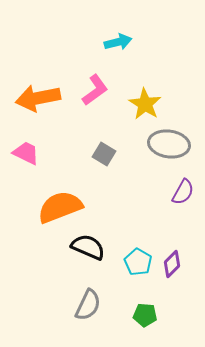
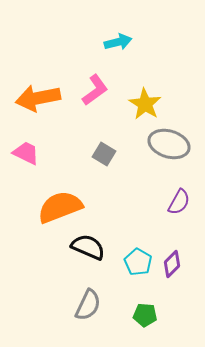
gray ellipse: rotated 9 degrees clockwise
purple semicircle: moved 4 px left, 10 px down
